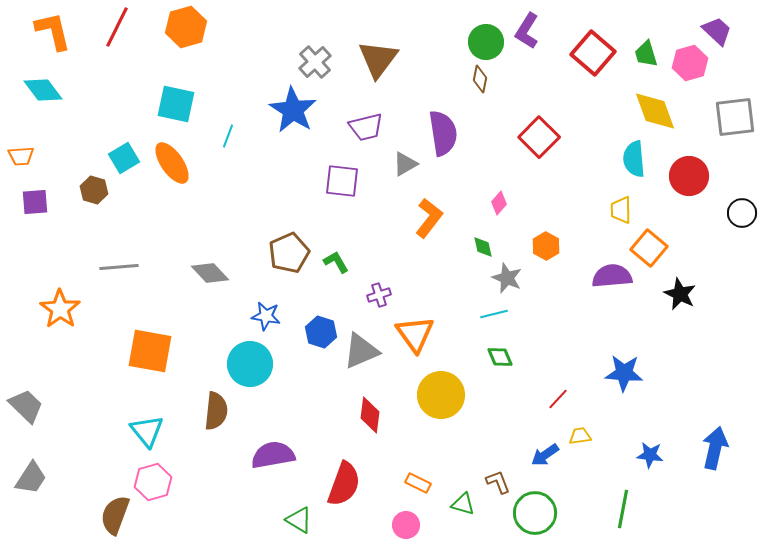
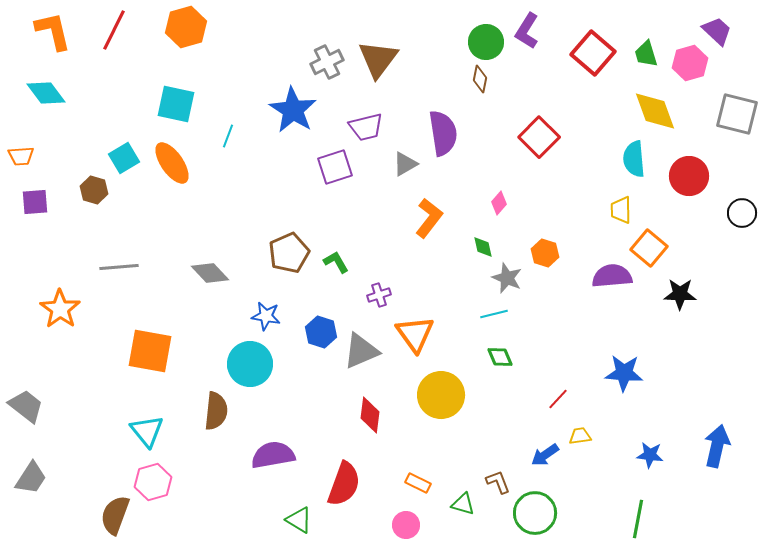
red line at (117, 27): moved 3 px left, 3 px down
gray cross at (315, 62): moved 12 px right; rotated 16 degrees clockwise
cyan diamond at (43, 90): moved 3 px right, 3 px down
gray square at (735, 117): moved 2 px right, 3 px up; rotated 21 degrees clockwise
purple square at (342, 181): moved 7 px left, 14 px up; rotated 24 degrees counterclockwise
orange hexagon at (546, 246): moved 1 px left, 7 px down; rotated 12 degrees counterclockwise
black star at (680, 294): rotated 24 degrees counterclockwise
gray trapezoid at (26, 406): rotated 6 degrees counterclockwise
blue arrow at (715, 448): moved 2 px right, 2 px up
green line at (623, 509): moved 15 px right, 10 px down
